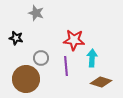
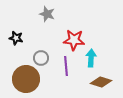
gray star: moved 11 px right, 1 px down
cyan arrow: moved 1 px left
